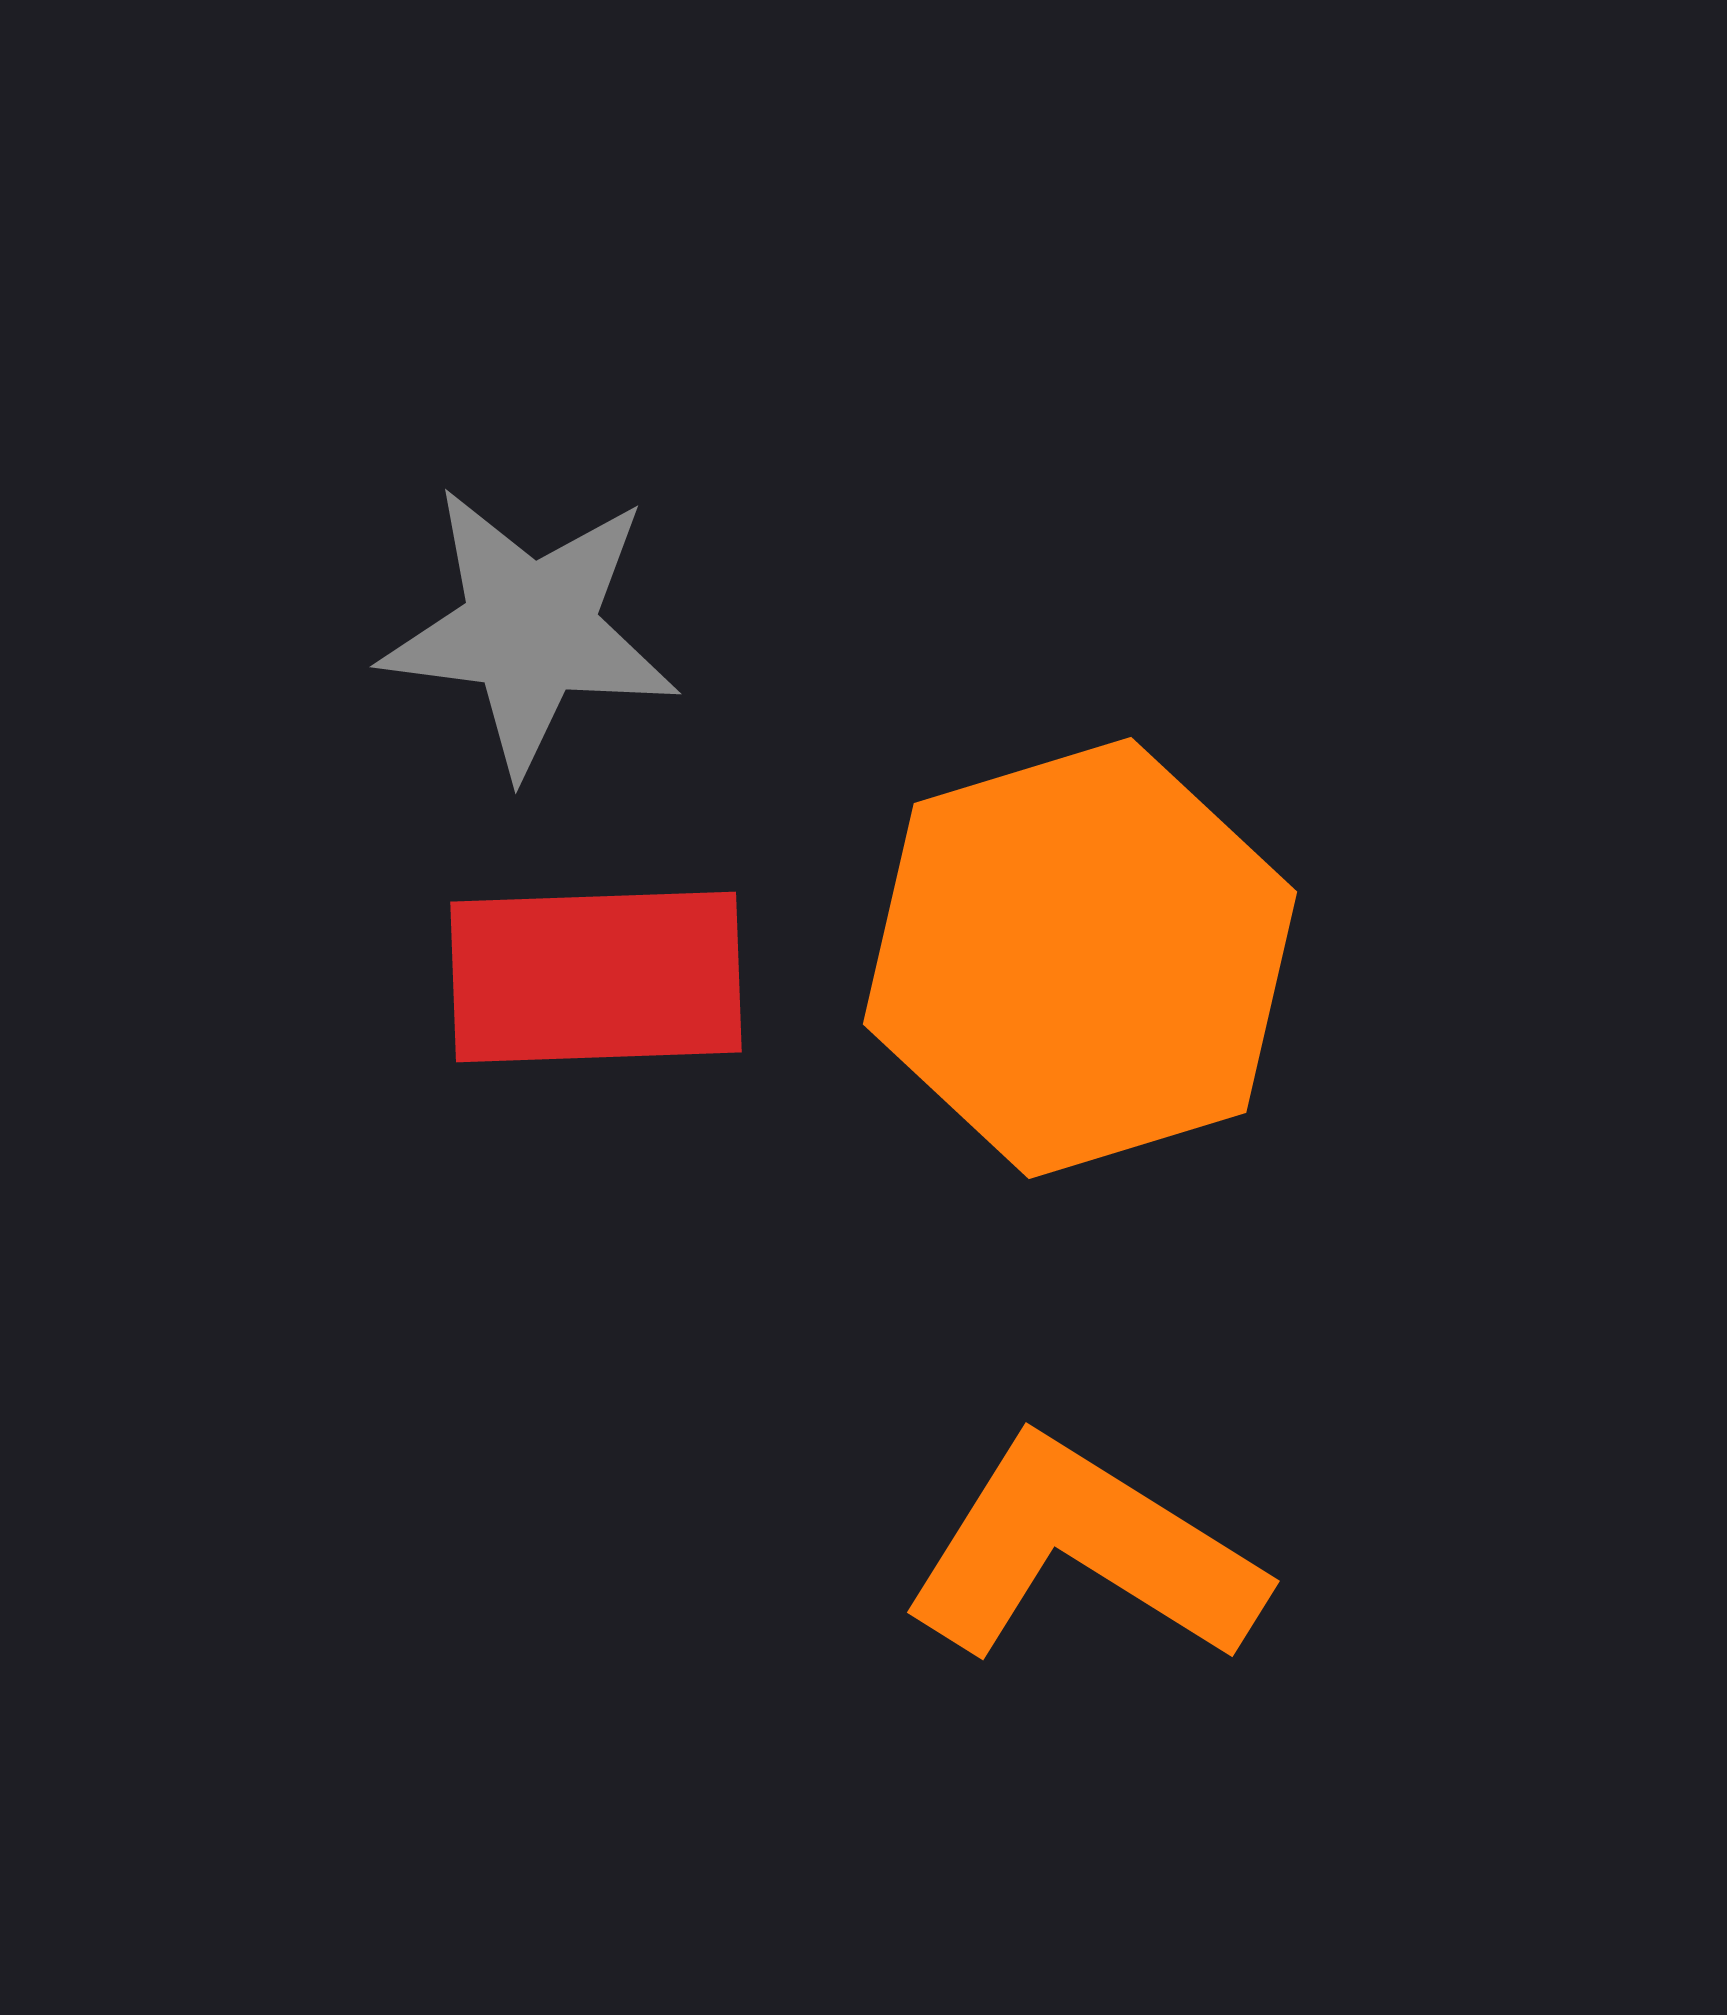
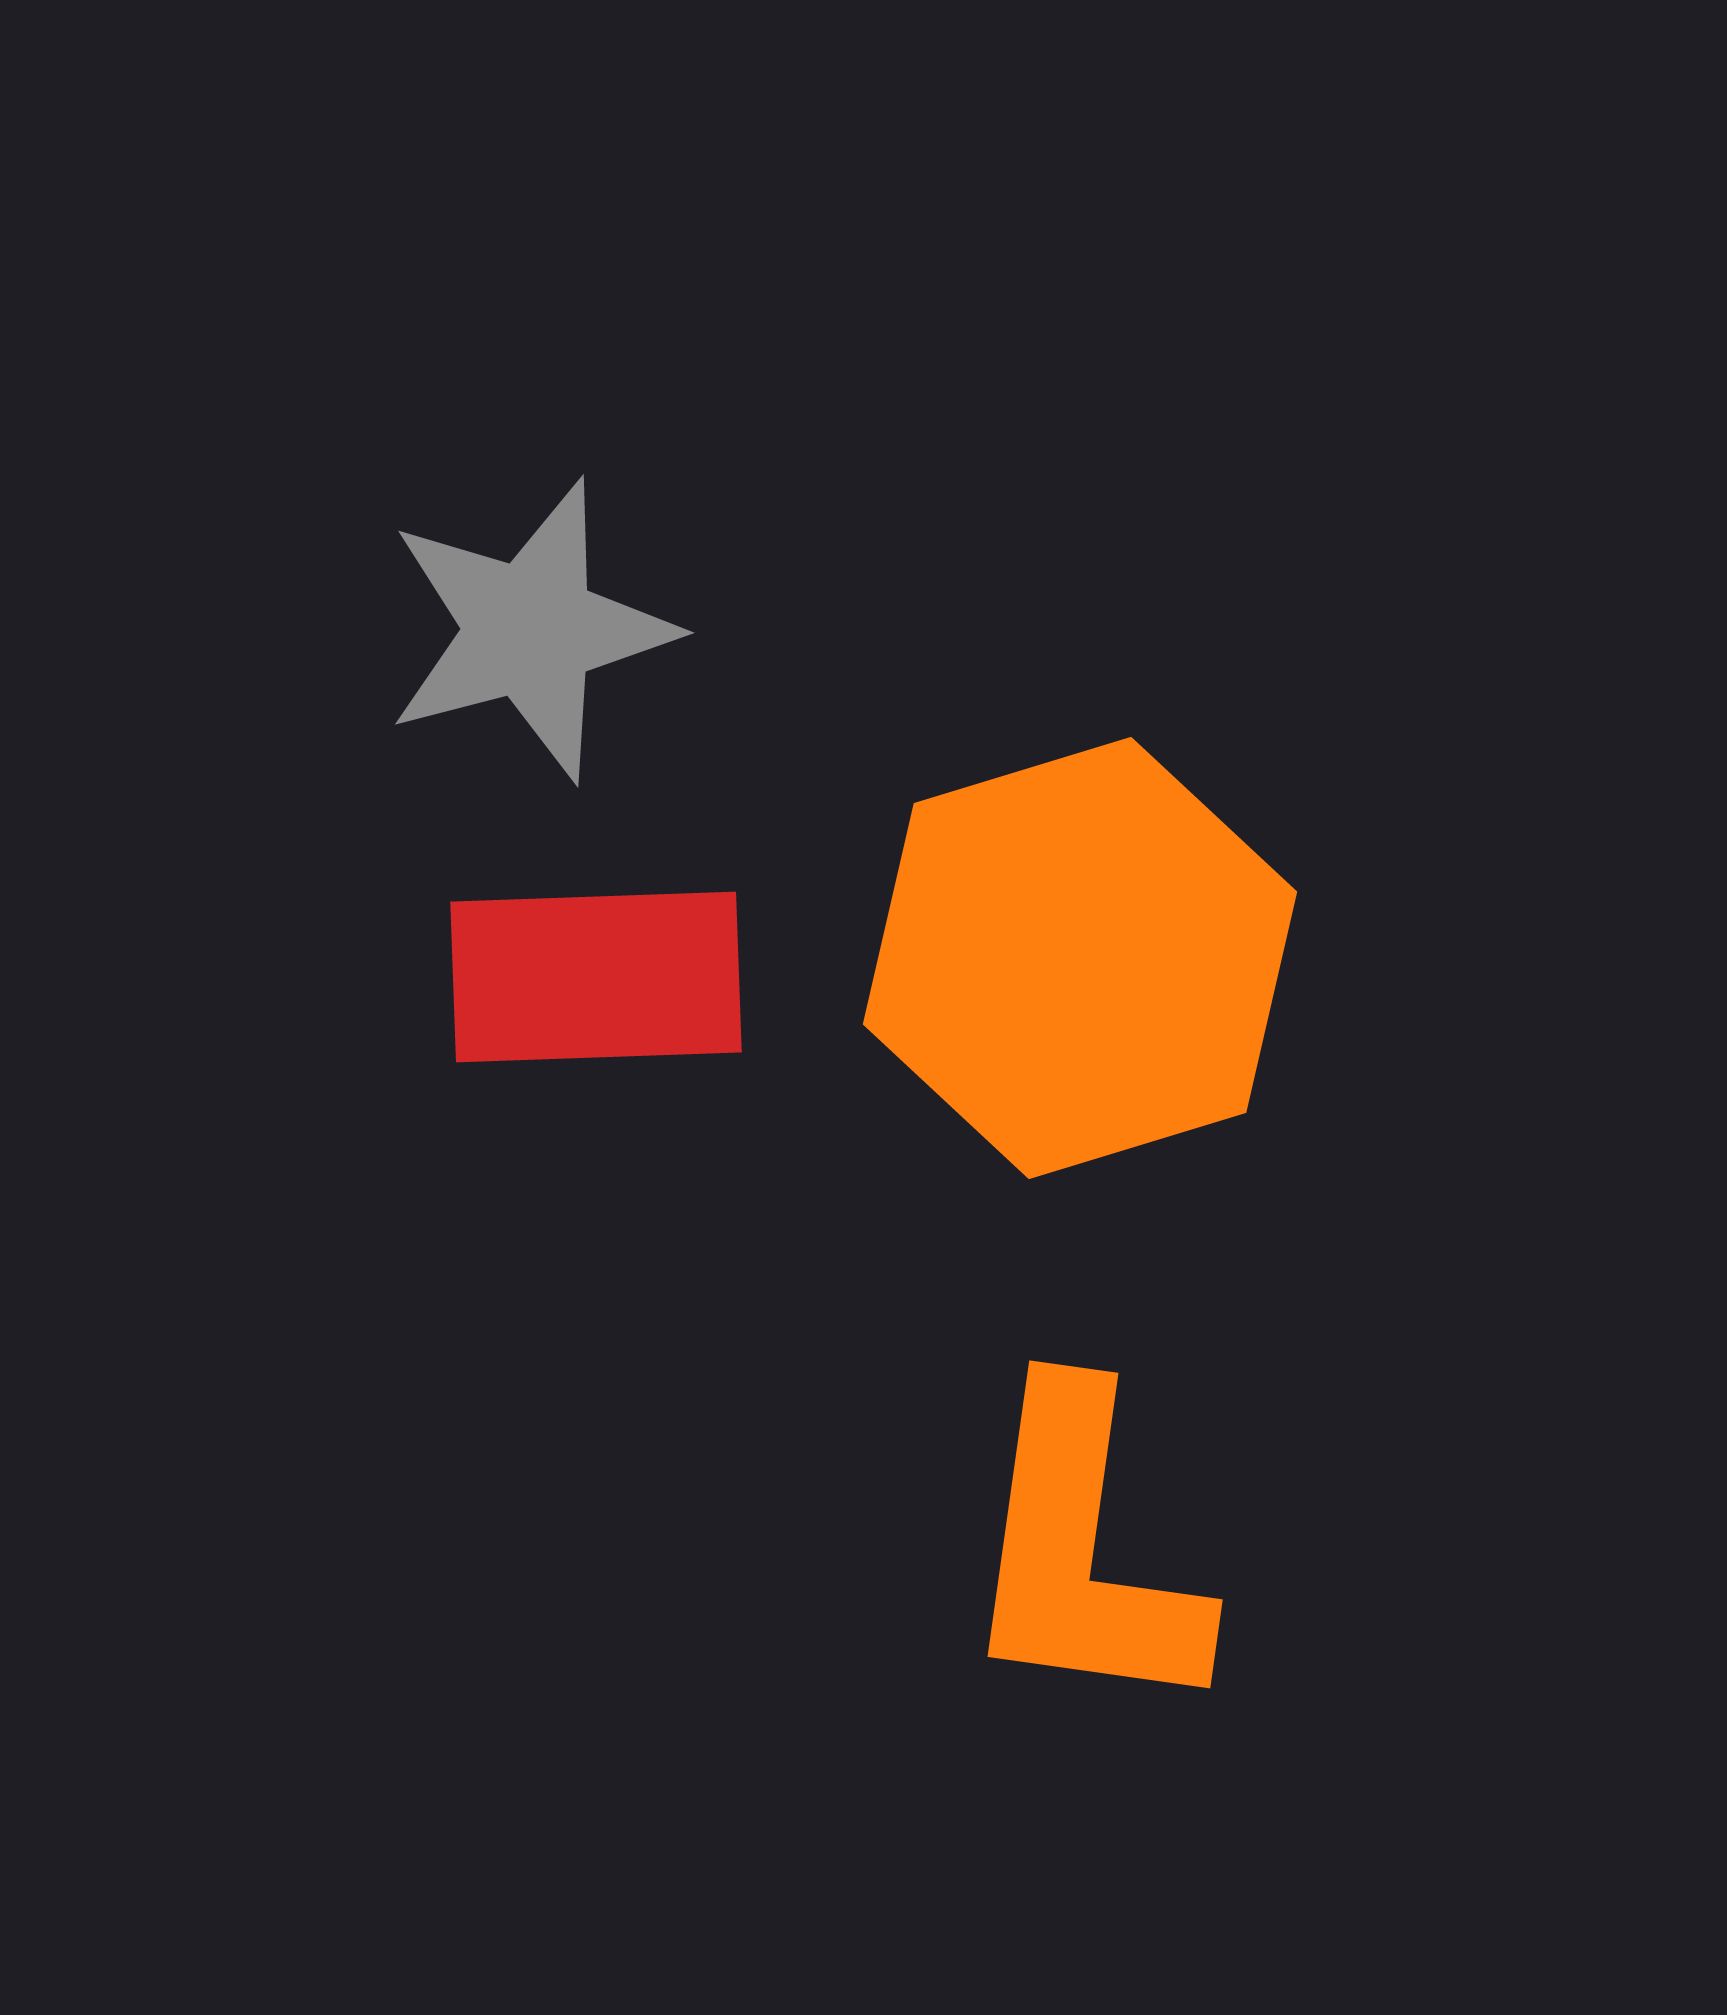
gray star: rotated 22 degrees counterclockwise
orange L-shape: rotated 114 degrees counterclockwise
